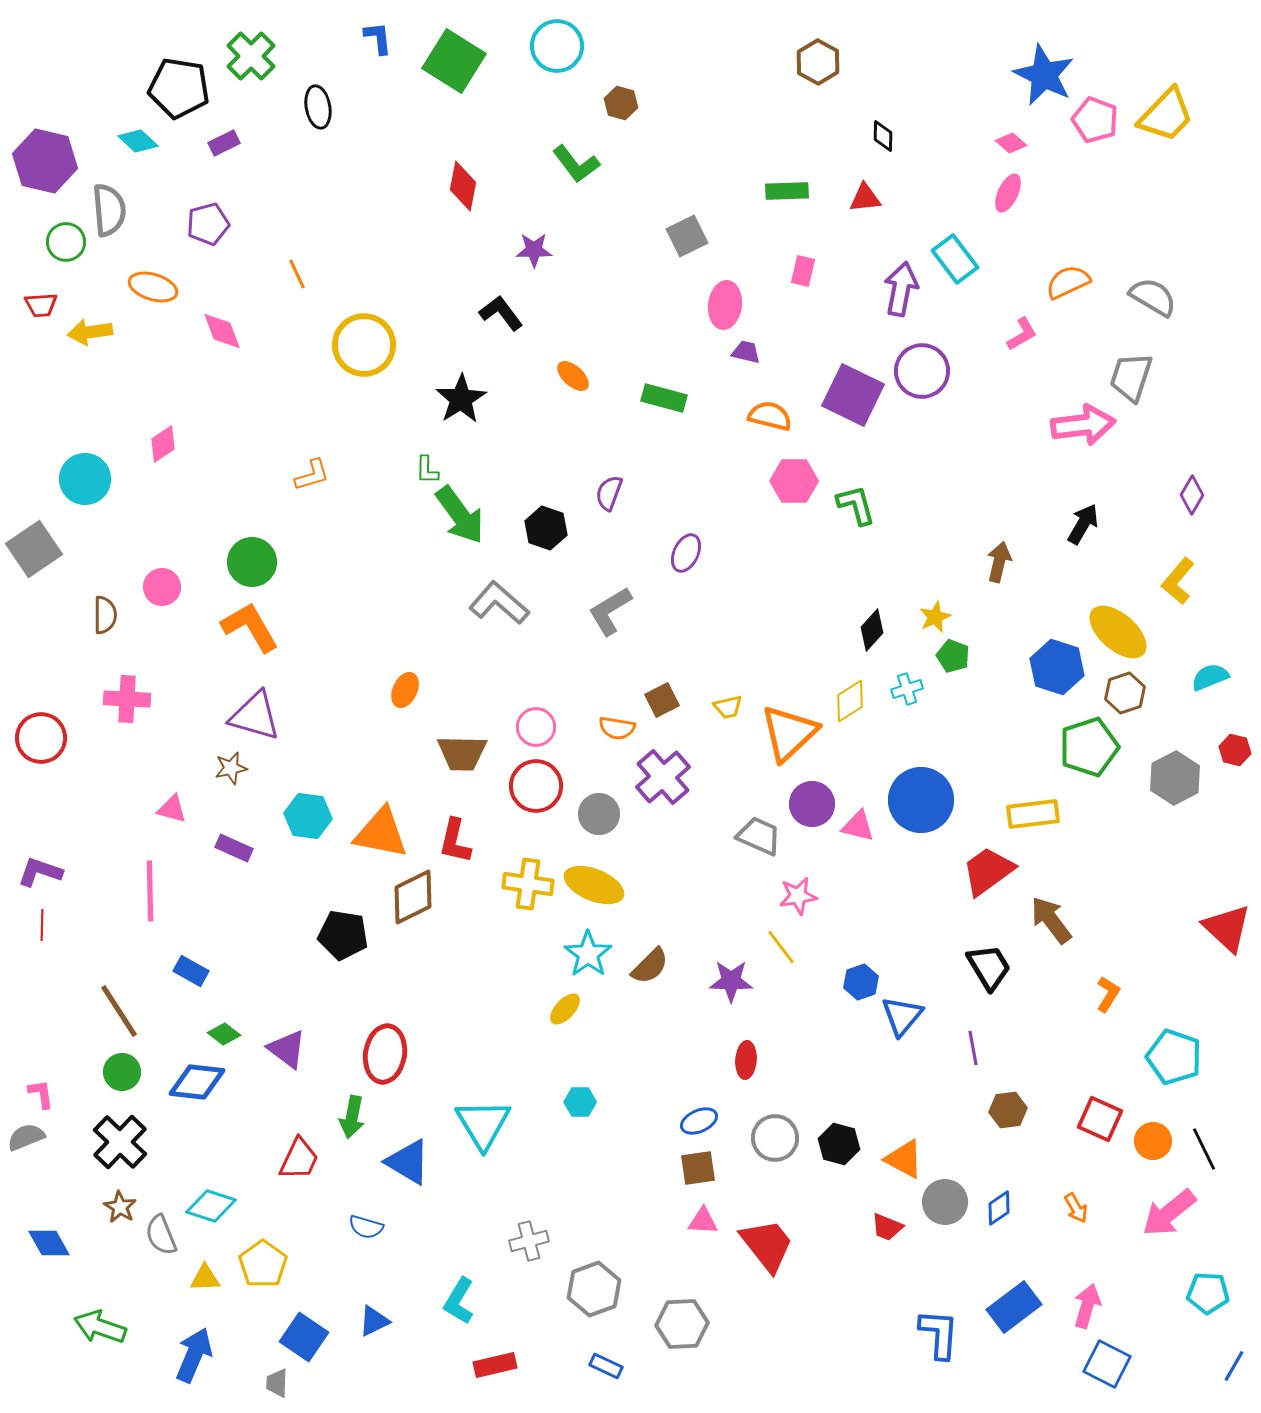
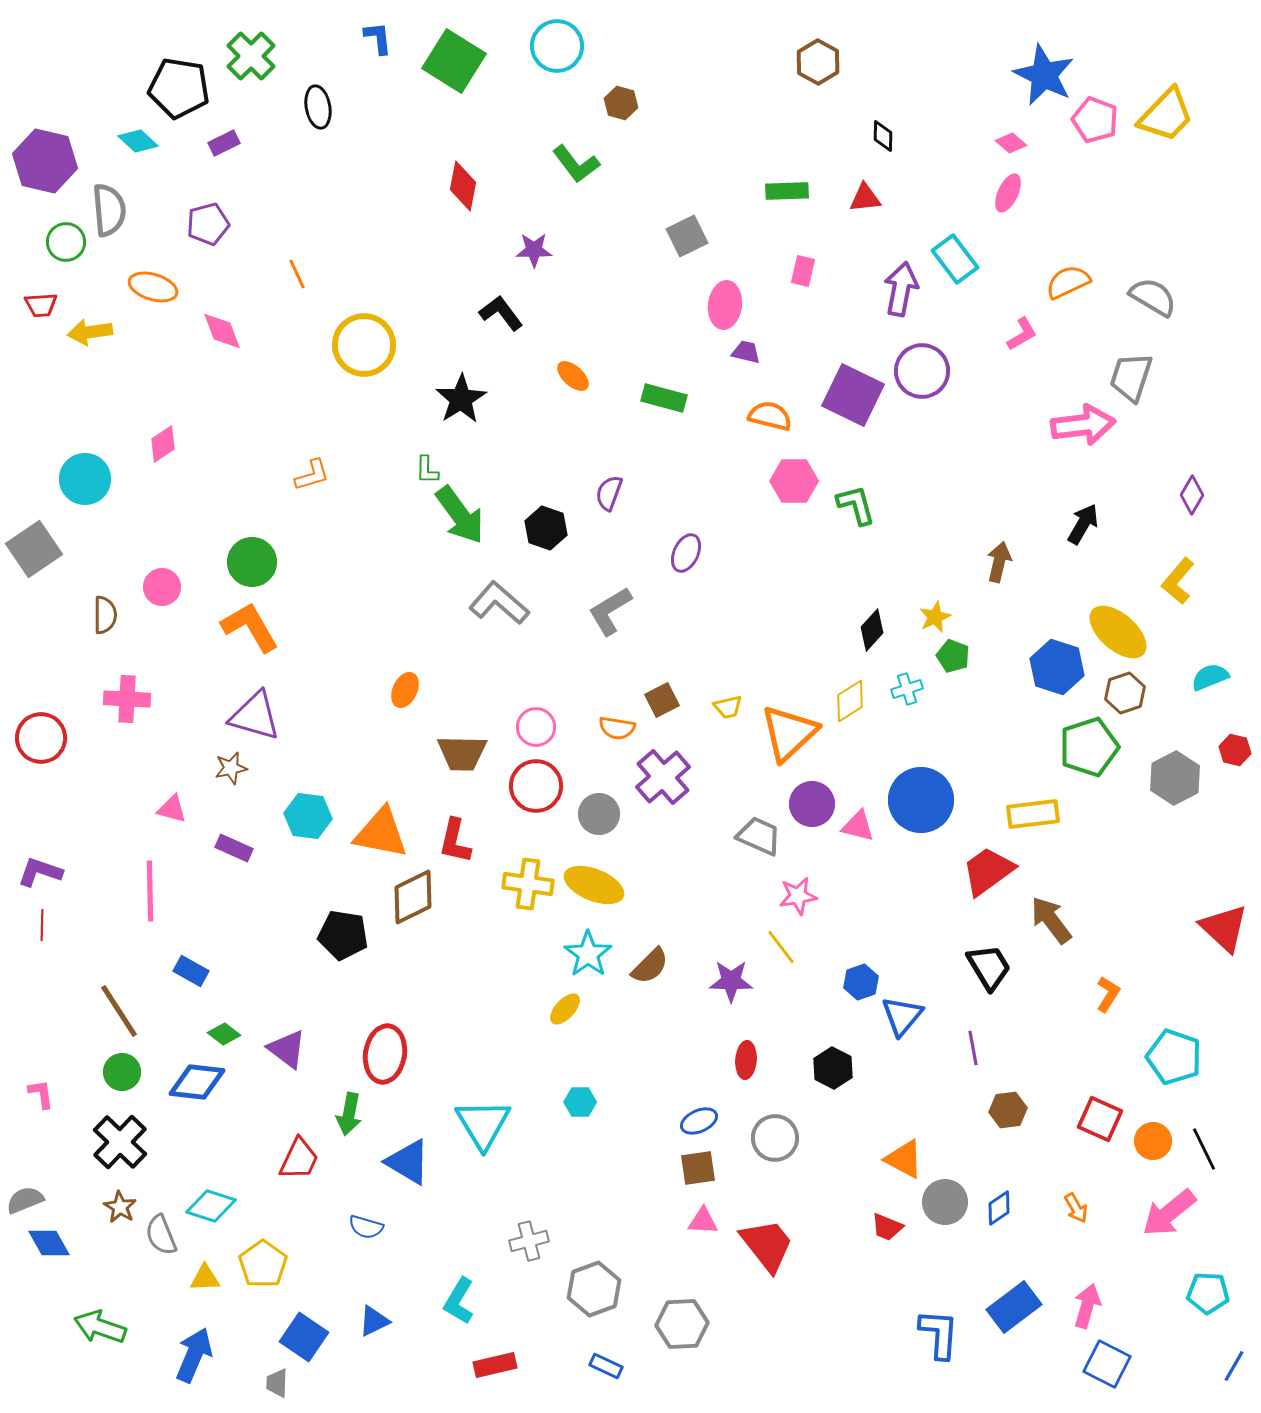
red triangle at (1227, 928): moved 3 px left
green arrow at (352, 1117): moved 3 px left, 3 px up
gray semicircle at (26, 1137): moved 1 px left, 63 px down
black hexagon at (839, 1144): moved 6 px left, 76 px up; rotated 12 degrees clockwise
